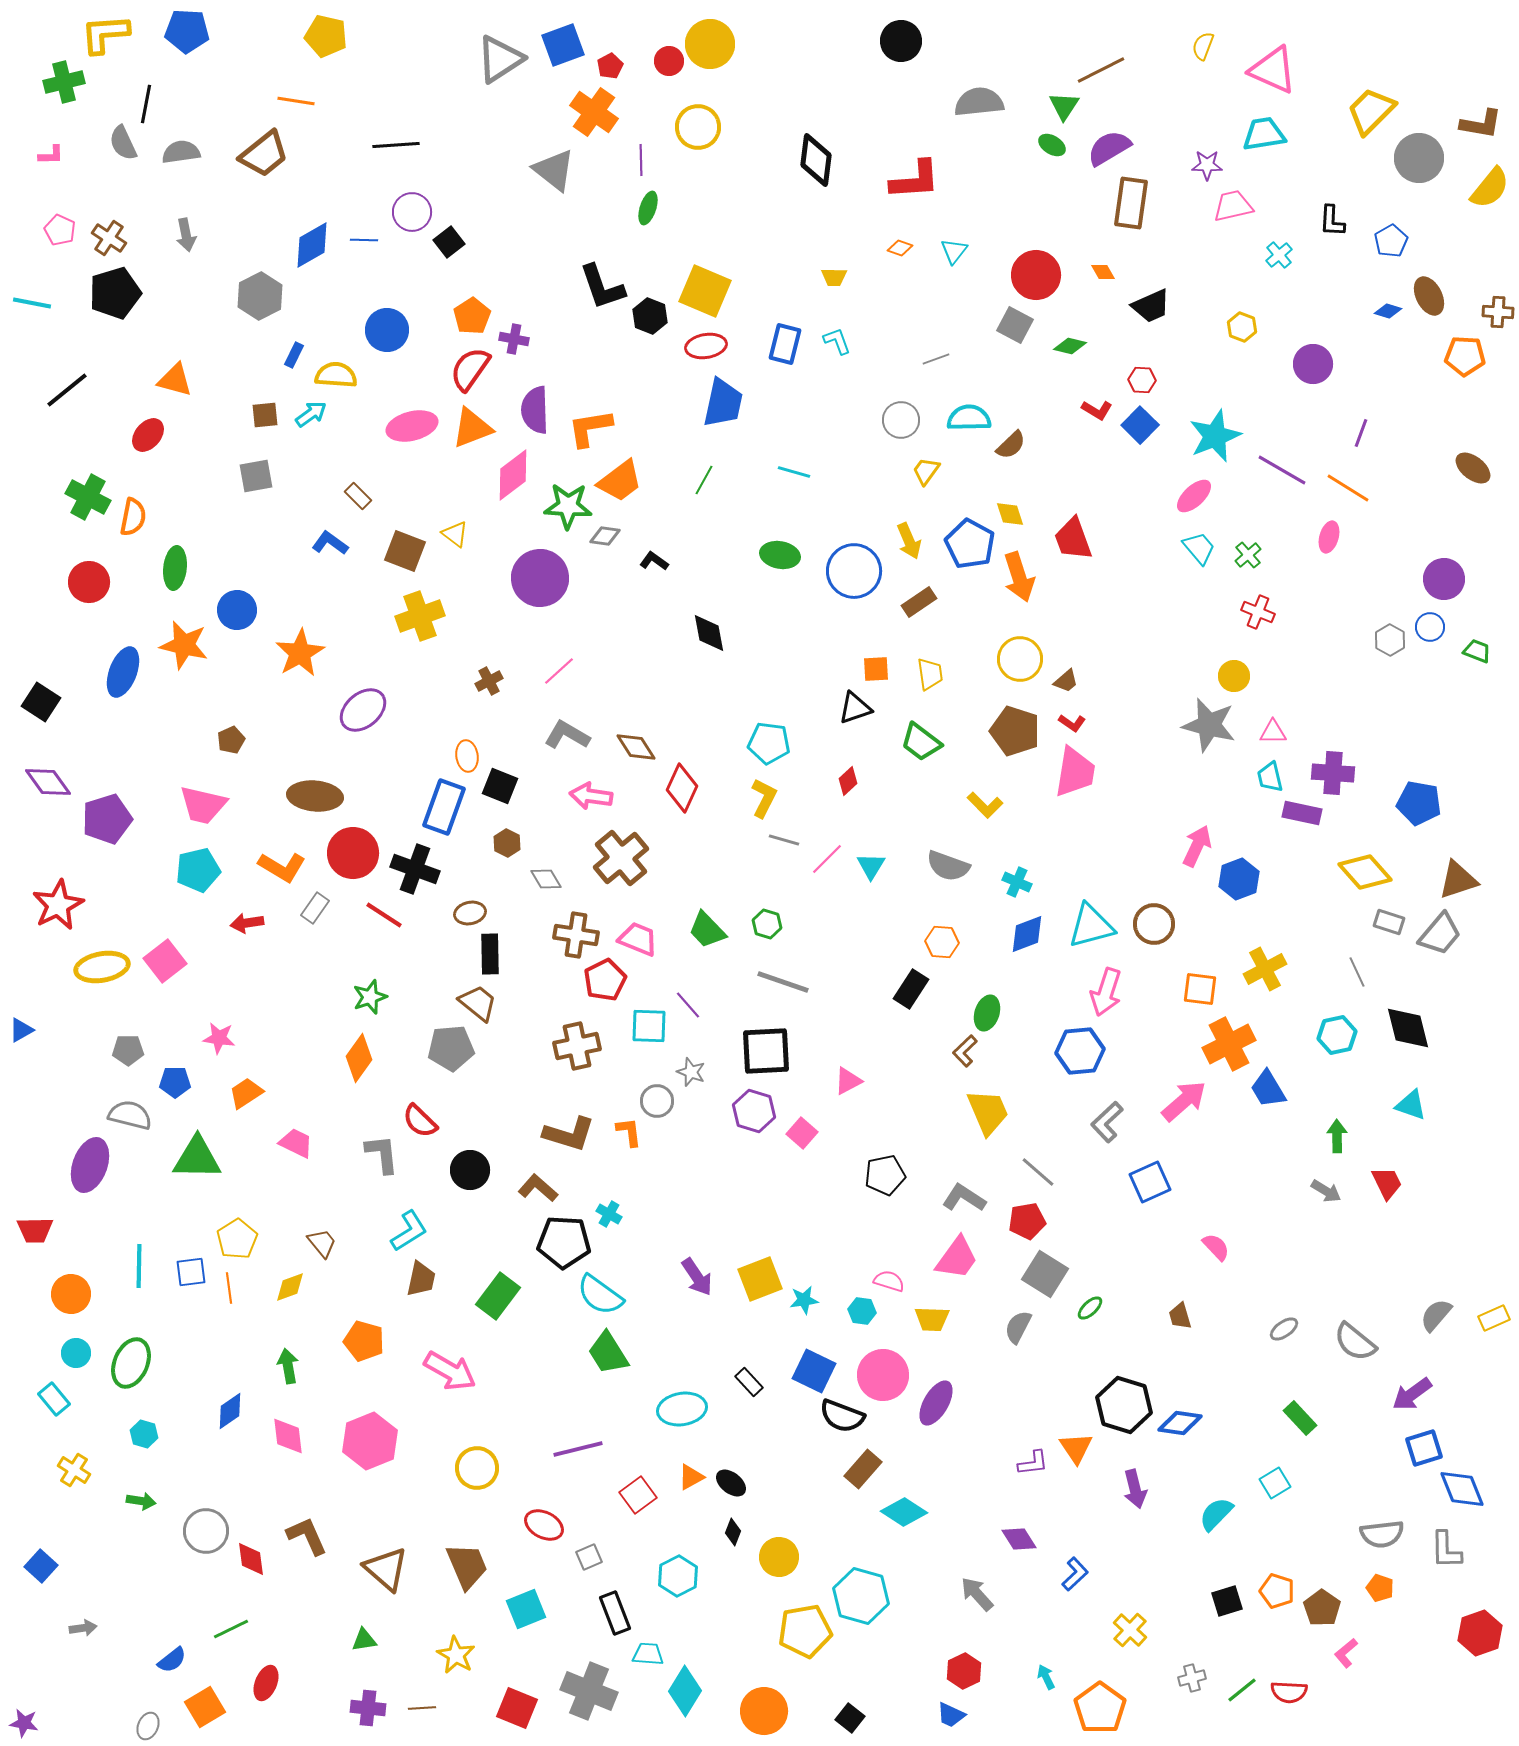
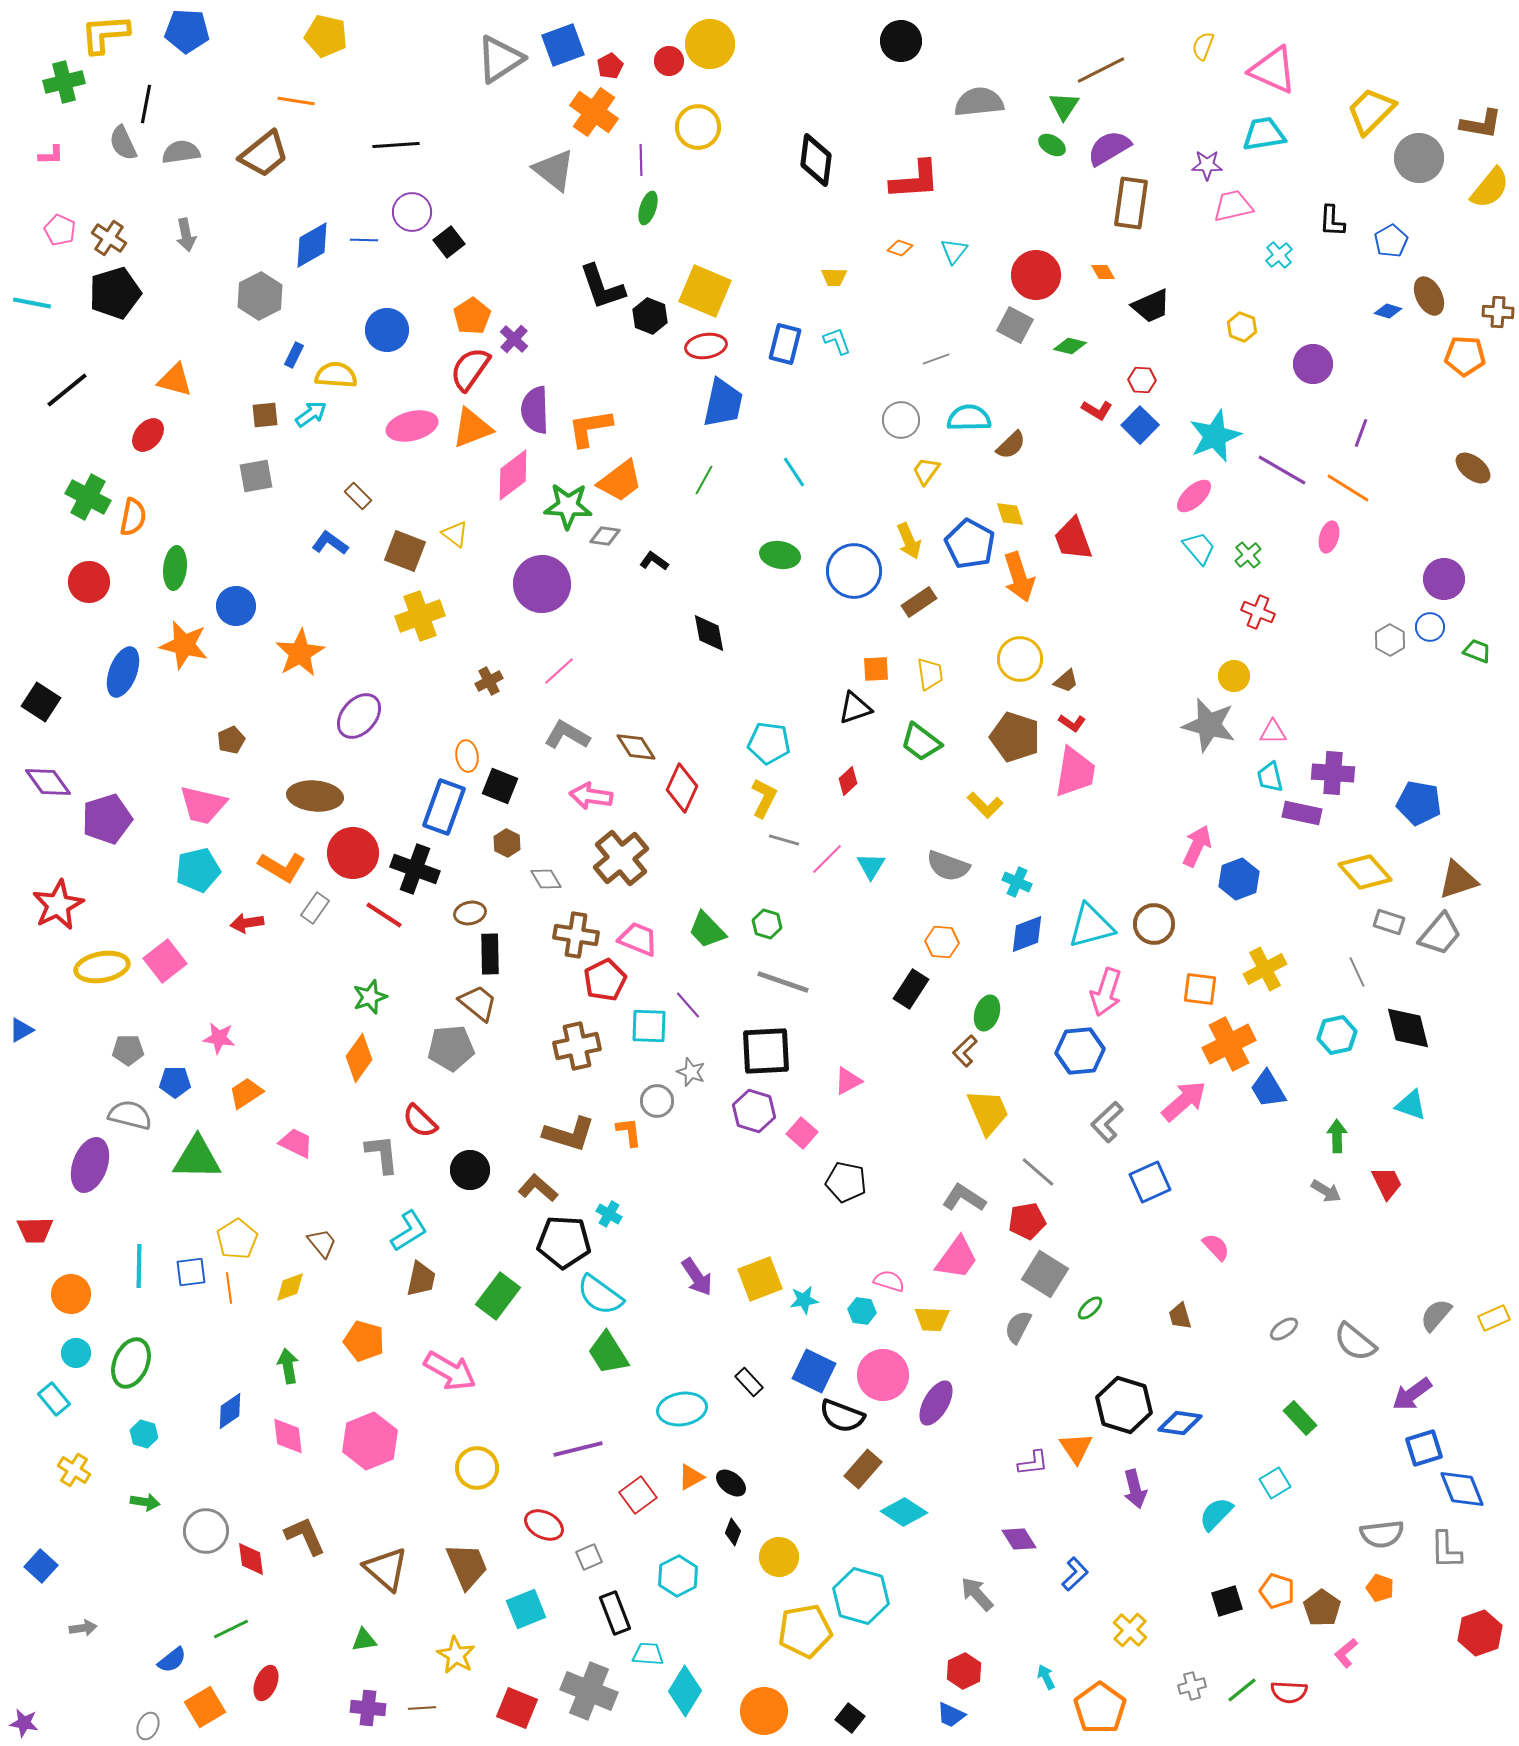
purple cross at (514, 339): rotated 32 degrees clockwise
cyan line at (794, 472): rotated 40 degrees clockwise
purple circle at (540, 578): moved 2 px right, 6 px down
blue circle at (237, 610): moved 1 px left, 4 px up
purple ellipse at (363, 710): moved 4 px left, 6 px down; rotated 9 degrees counterclockwise
brown pentagon at (1015, 731): moved 6 px down
black pentagon at (885, 1175): moved 39 px left, 7 px down; rotated 24 degrees clockwise
green arrow at (141, 1501): moved 4 px right, 1 px down
brown L-shape at (307, 1536): moved 2 px left
gray cross at (1192, 1678): moved 8 px down
